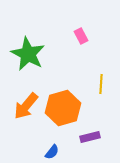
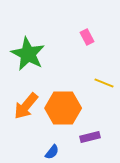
pink rectangle: moved 6 px right, 1 px down
yellow line: moved 3 px right, 1 px up; rotated 72 degrees counterclockwise
orange hexagon: rotated 16 degrees clockwise
